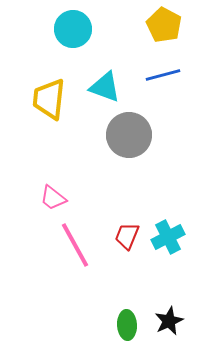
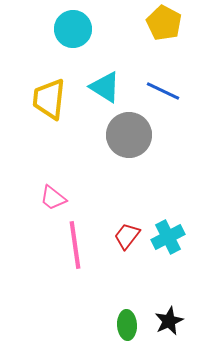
yellow pentagon: moved 2 px up
blue line: moved 16 px down; rotated 40 degrees clockwise
cyan triangle: rotated 12 degrees clockwise
red trapezoid: rotated 16 degrees clockwise
pink line: rotated 21 degrees clockwise
